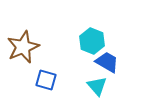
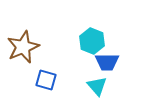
blue trapezoid: rotated 150 degrees clockwise
